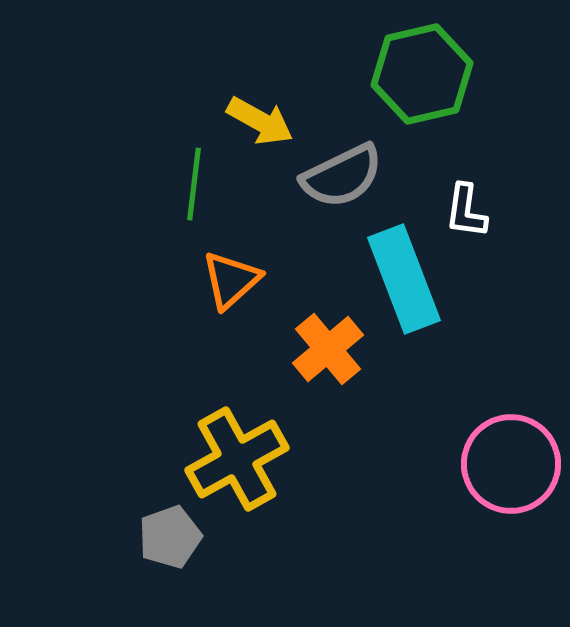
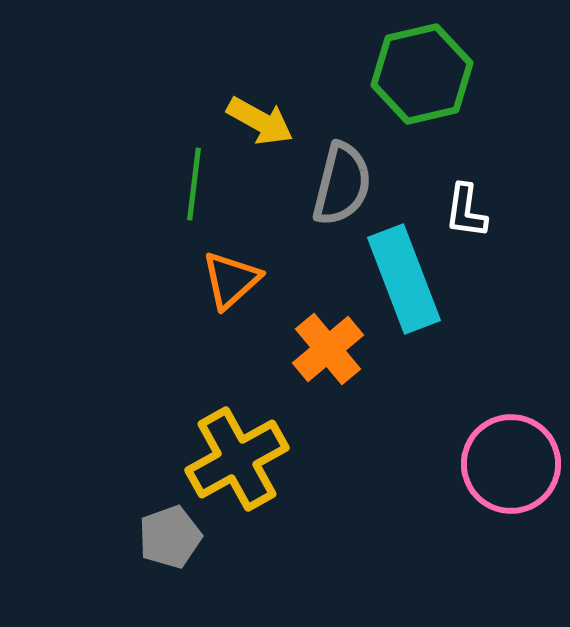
gray semicircle: moved 8 px down; rotated 50 degrees counterclockwise
